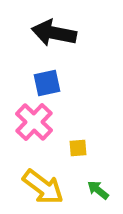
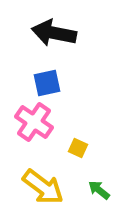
pink cross: rotated 9 degrees counterclockwise
yellow square: rotated 30 degrees clockwise
green arrow: moved 1 px right
